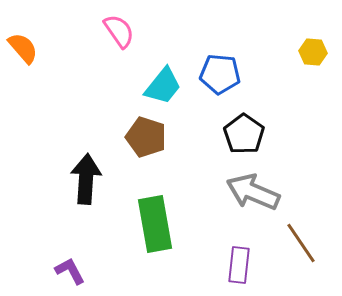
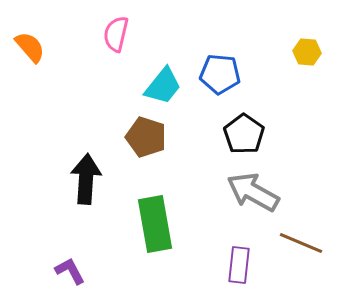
pink semicircle: moved 3 px left, 3 px down; rotated 132 degrees counterclockwise
orange semicircle: moved 7 px right, 1 px up
yellow hexagon: moved 6 px left
gray arrow: rotated 6 degrees clockwise
brown line: rotated 33 degrees counterclockwise
